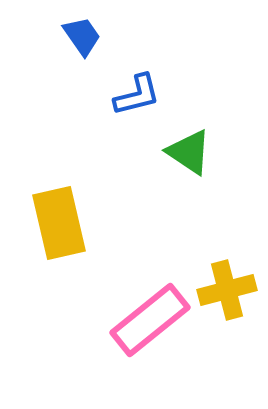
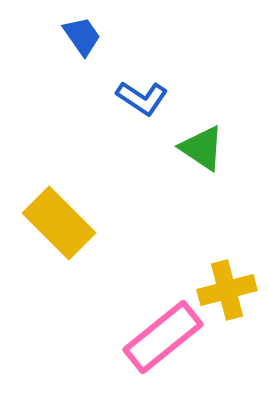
blue L-shape: moved 5 px right, 3 px down; rotated 48 degrees clockwise
green triangle: moved 13 px right, 4 px up
yellow rectangle: rotated 32 degrees counterclockwise
pink rectangle: moved 13 px right, 17 px down
